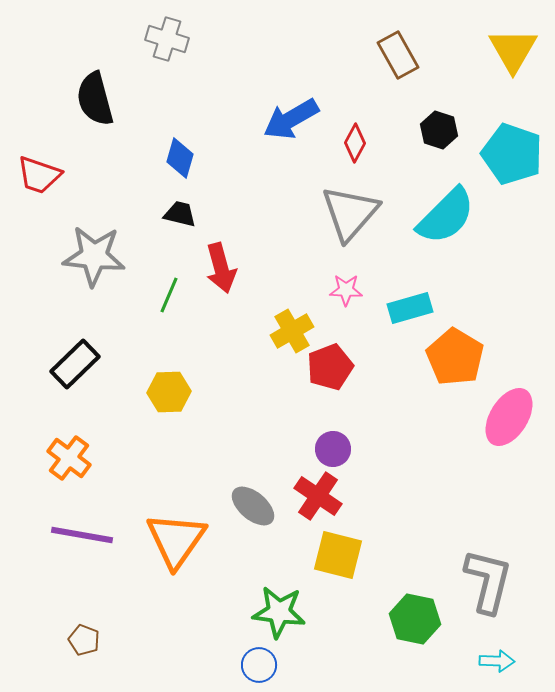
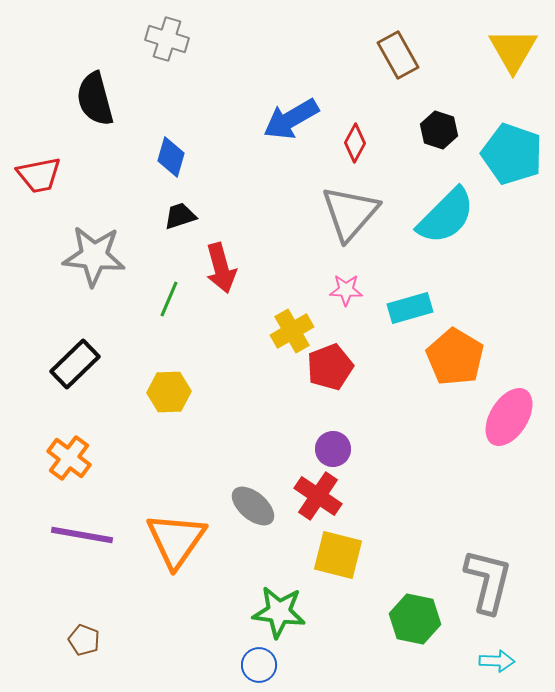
blue diamond: moved 9 px left, 1 px up
red trapezoid: rotated 30 degrees counterclockwise
black trapezoid: moved 2 px down; rotated 32 degrees counterclockwise
green line: moved 4 px down
